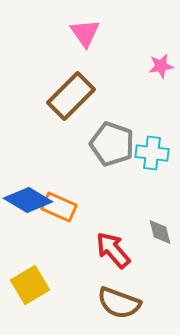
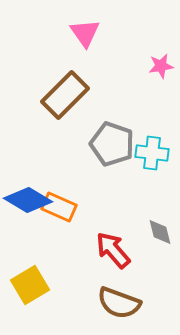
brown rectangle: moved 6 px left, 1 px up
